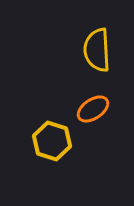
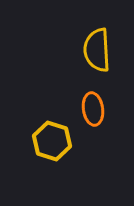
orange ellipse: rotated 64 degrees counterclockwise
